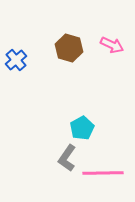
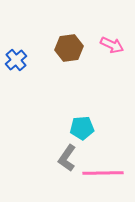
brown hexagon: rotated 24 degrees counterclockwise
cyan pentagon: rotated 25 degrees clockwise
